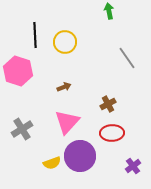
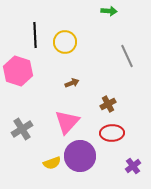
green arrow: rotated 105 degrees clockwise
gray line: moved 2 px up; rotated 10 degrees clockwise
brown arrow: moved 8 px right, 4 px up
